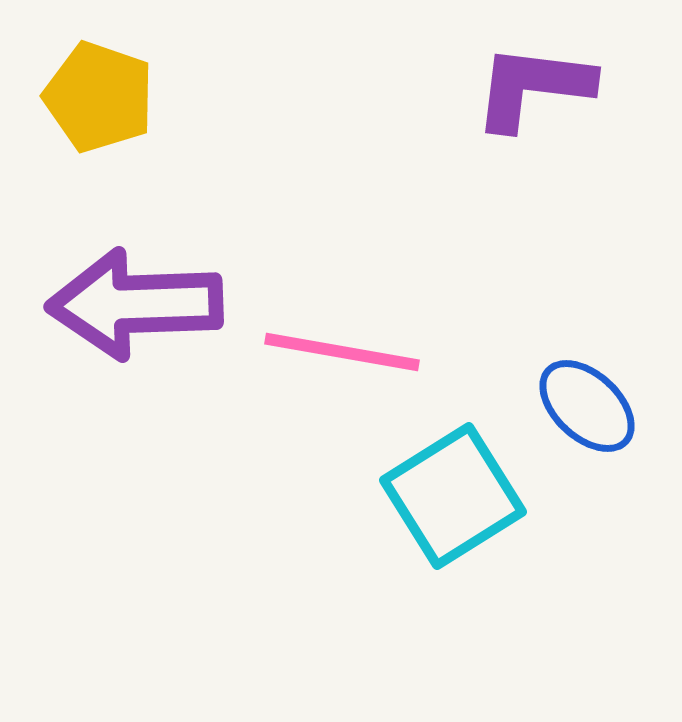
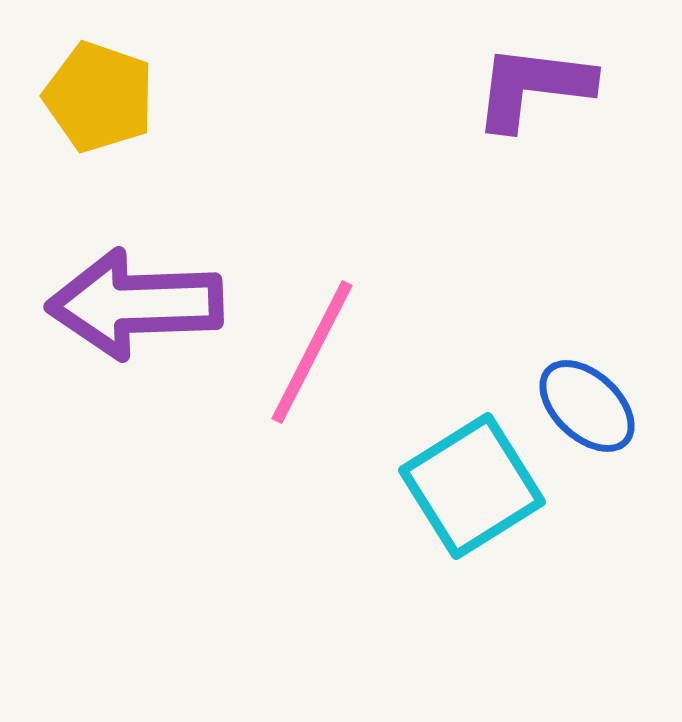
pink line: moved 30 px left; rotated 73 degrees counterclockwise
cyan square: moved 19 px right, 10 px up
